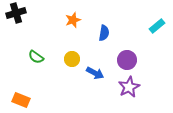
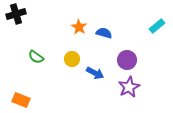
black cross: moved 1 px down
orange star: moved 6 px right, 7 px down; rotated 21 degrees counterclockwise
blue semicircle: rotated 84 degrees counterclockwise
